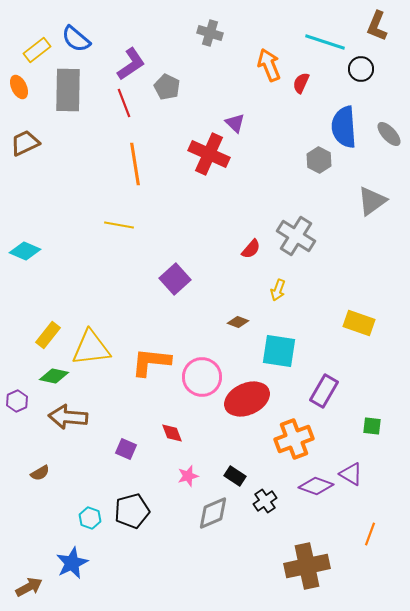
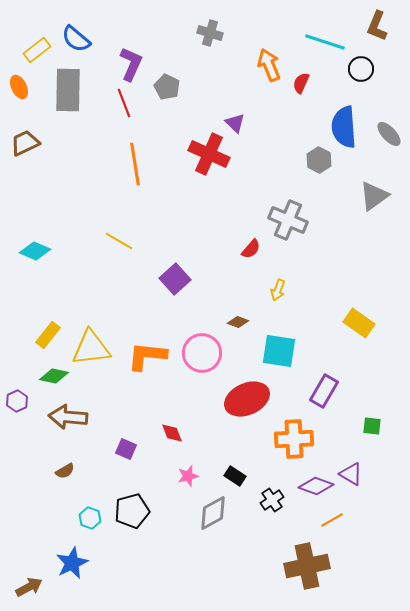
purple L-shape at (131, 64): rotated 32 degrees counterclockwise
gray triangle at (372, 201): moved 2 px right, 5 px up
yellow line at (119, 225): moved 16 px down; rotated 20 degrees clockwise
gray cross at (296, 236): moved 8 px left, 16 px up; rotated 9 degrees counterclockwise
cyan diamond at (25, 251): moved 10 px right
yellow rectangle at (359, 323): rotated 16 degrees clockwise
orange L-shape at (151, 362): moved 4 px left, 6 px up
pink circle at (202, 377): moved 24 px up
orange cross at (294, 439): rotated 18 degrees clockwise
brown semicircle at (40, 473): moved 25 px right, 2 px up
black cross at (265, 501): moved 7 px right, 1 px up
gray diamond at (213, 513): rotated 6 degrees counterclockwise
orange line at (370, 534): moved 38 px left, 14 px up; rotated 40 degrees clockwise
